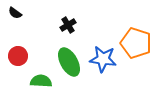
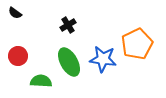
orange pentagon: moved 1 px right, 1 px down; rotated 28 degrees clockwise
